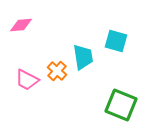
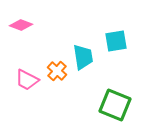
pink diamond: rotated 25 degrees clockwise
cyan square: rotated 25 degrees counterclockwise
green square: moved 6 px left
